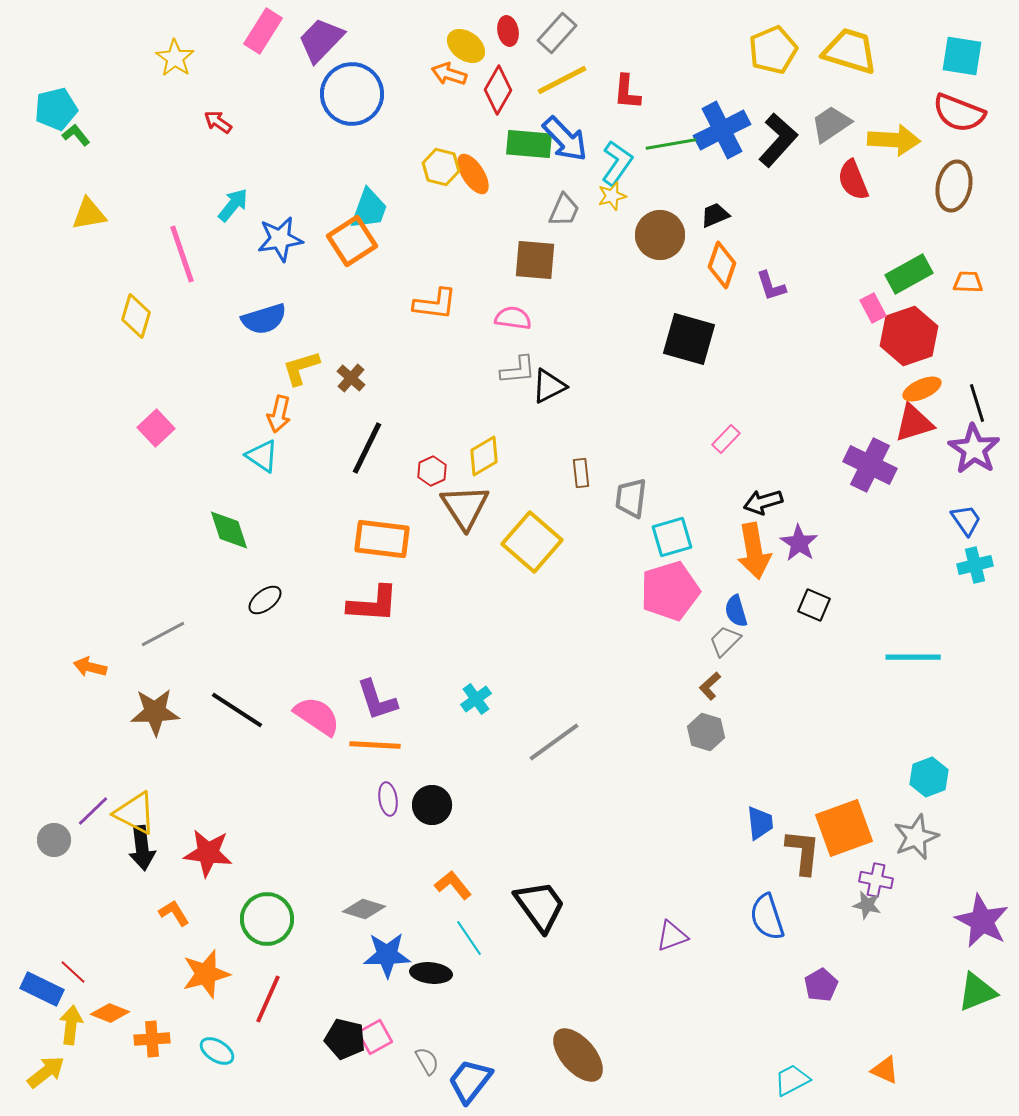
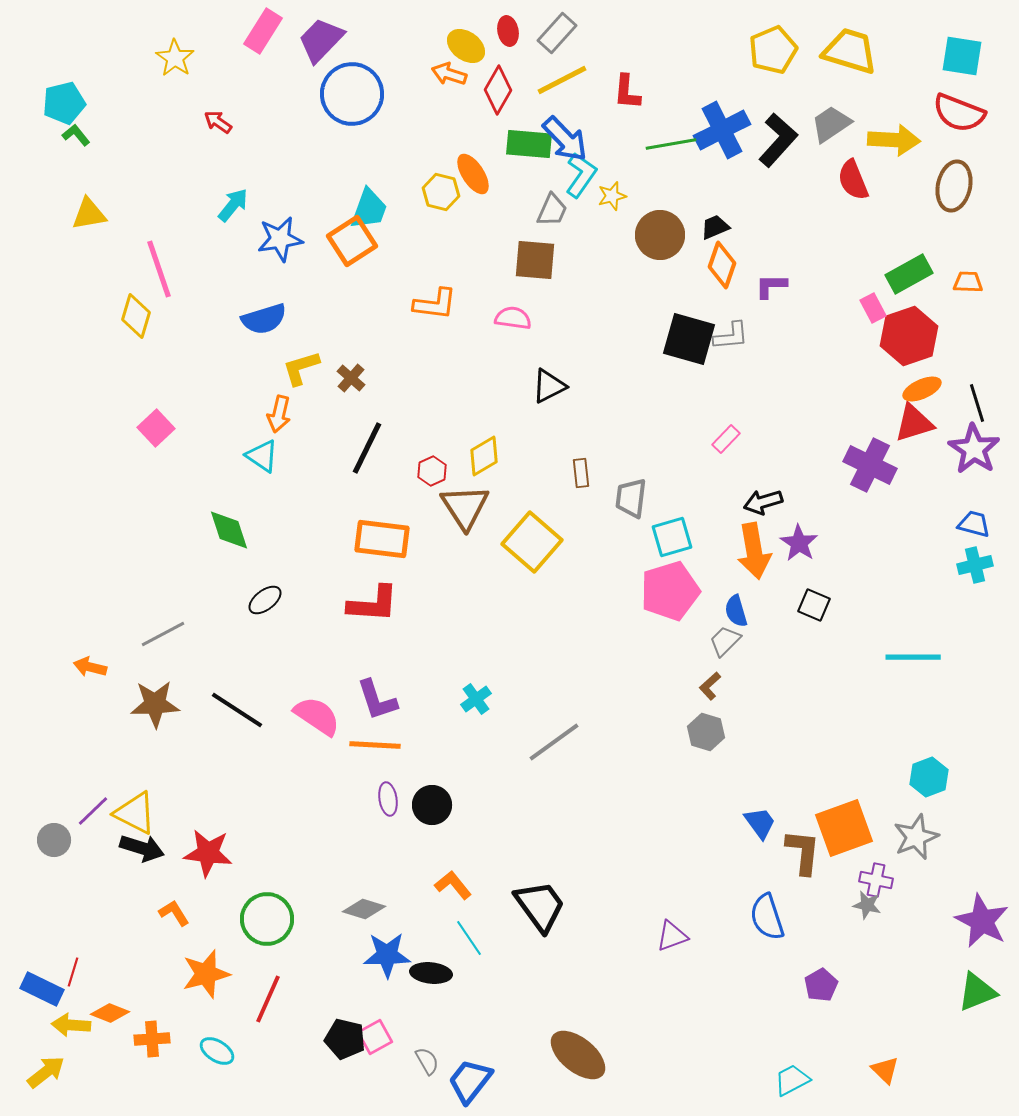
cyan pentagon at (56, 109): moved 8 px right, 6 px up
cyan L-shape at (617, 163): moved 36 px left, 12 px down
yellow hexagon at (441, 167): moved 25 px down
gray trapezoid at (564, 210): moved 12 px left
black trapezoid at (715, 215): moved 12 px down
pink line at (182, 254): moved 23 px left, 15 px down
purple L-shape at (771, 286): rotated 108 degrees clockwise
gray L-shape at (518, 370): moved 213 px right, 34 px up
blue trapezoid at (966, 520): moved 8 px right, 4 px down; rotated 40 degrees counterclockwise
brown star at (155, 712): moved 8 px up
blue trapezoid at (760, 823): rotated 30 degrees counterclockwise
black arrow at (142, 848): rotated 66 degrees counterclockwise
red line at (73, 972): rotated 64 degrees clockwise
yellow arrow at (71, 1025): rotated 93 degrees counterclockwise
brown ellipse at (578, 1055): rotated 10 degrees counterclockwise
orange triangle at (885, 1070): rotated 20 degrees clockwise
